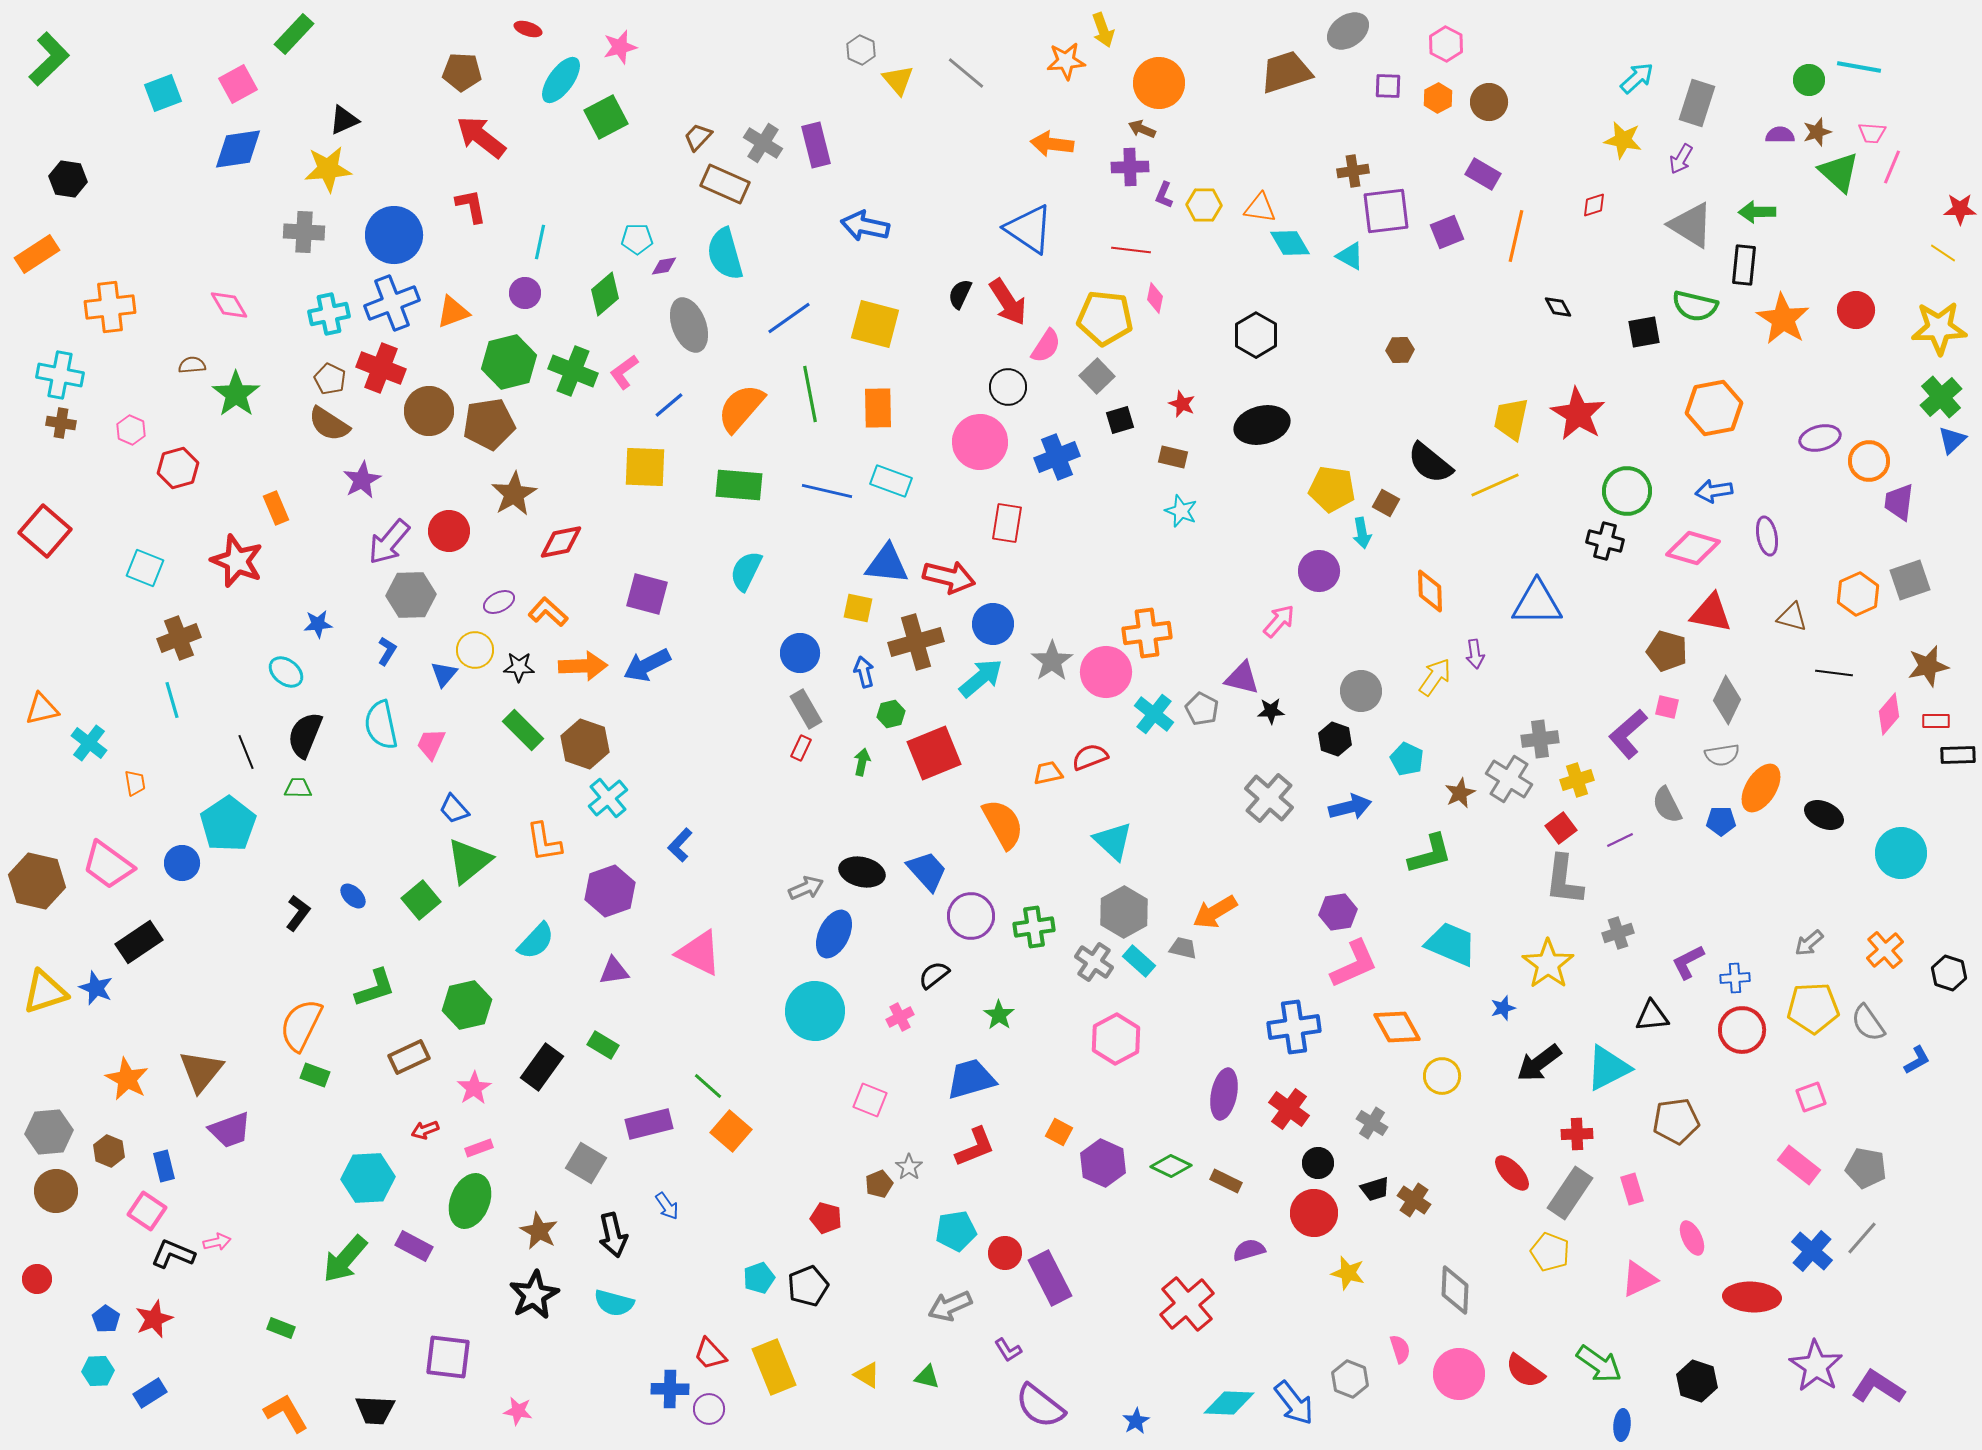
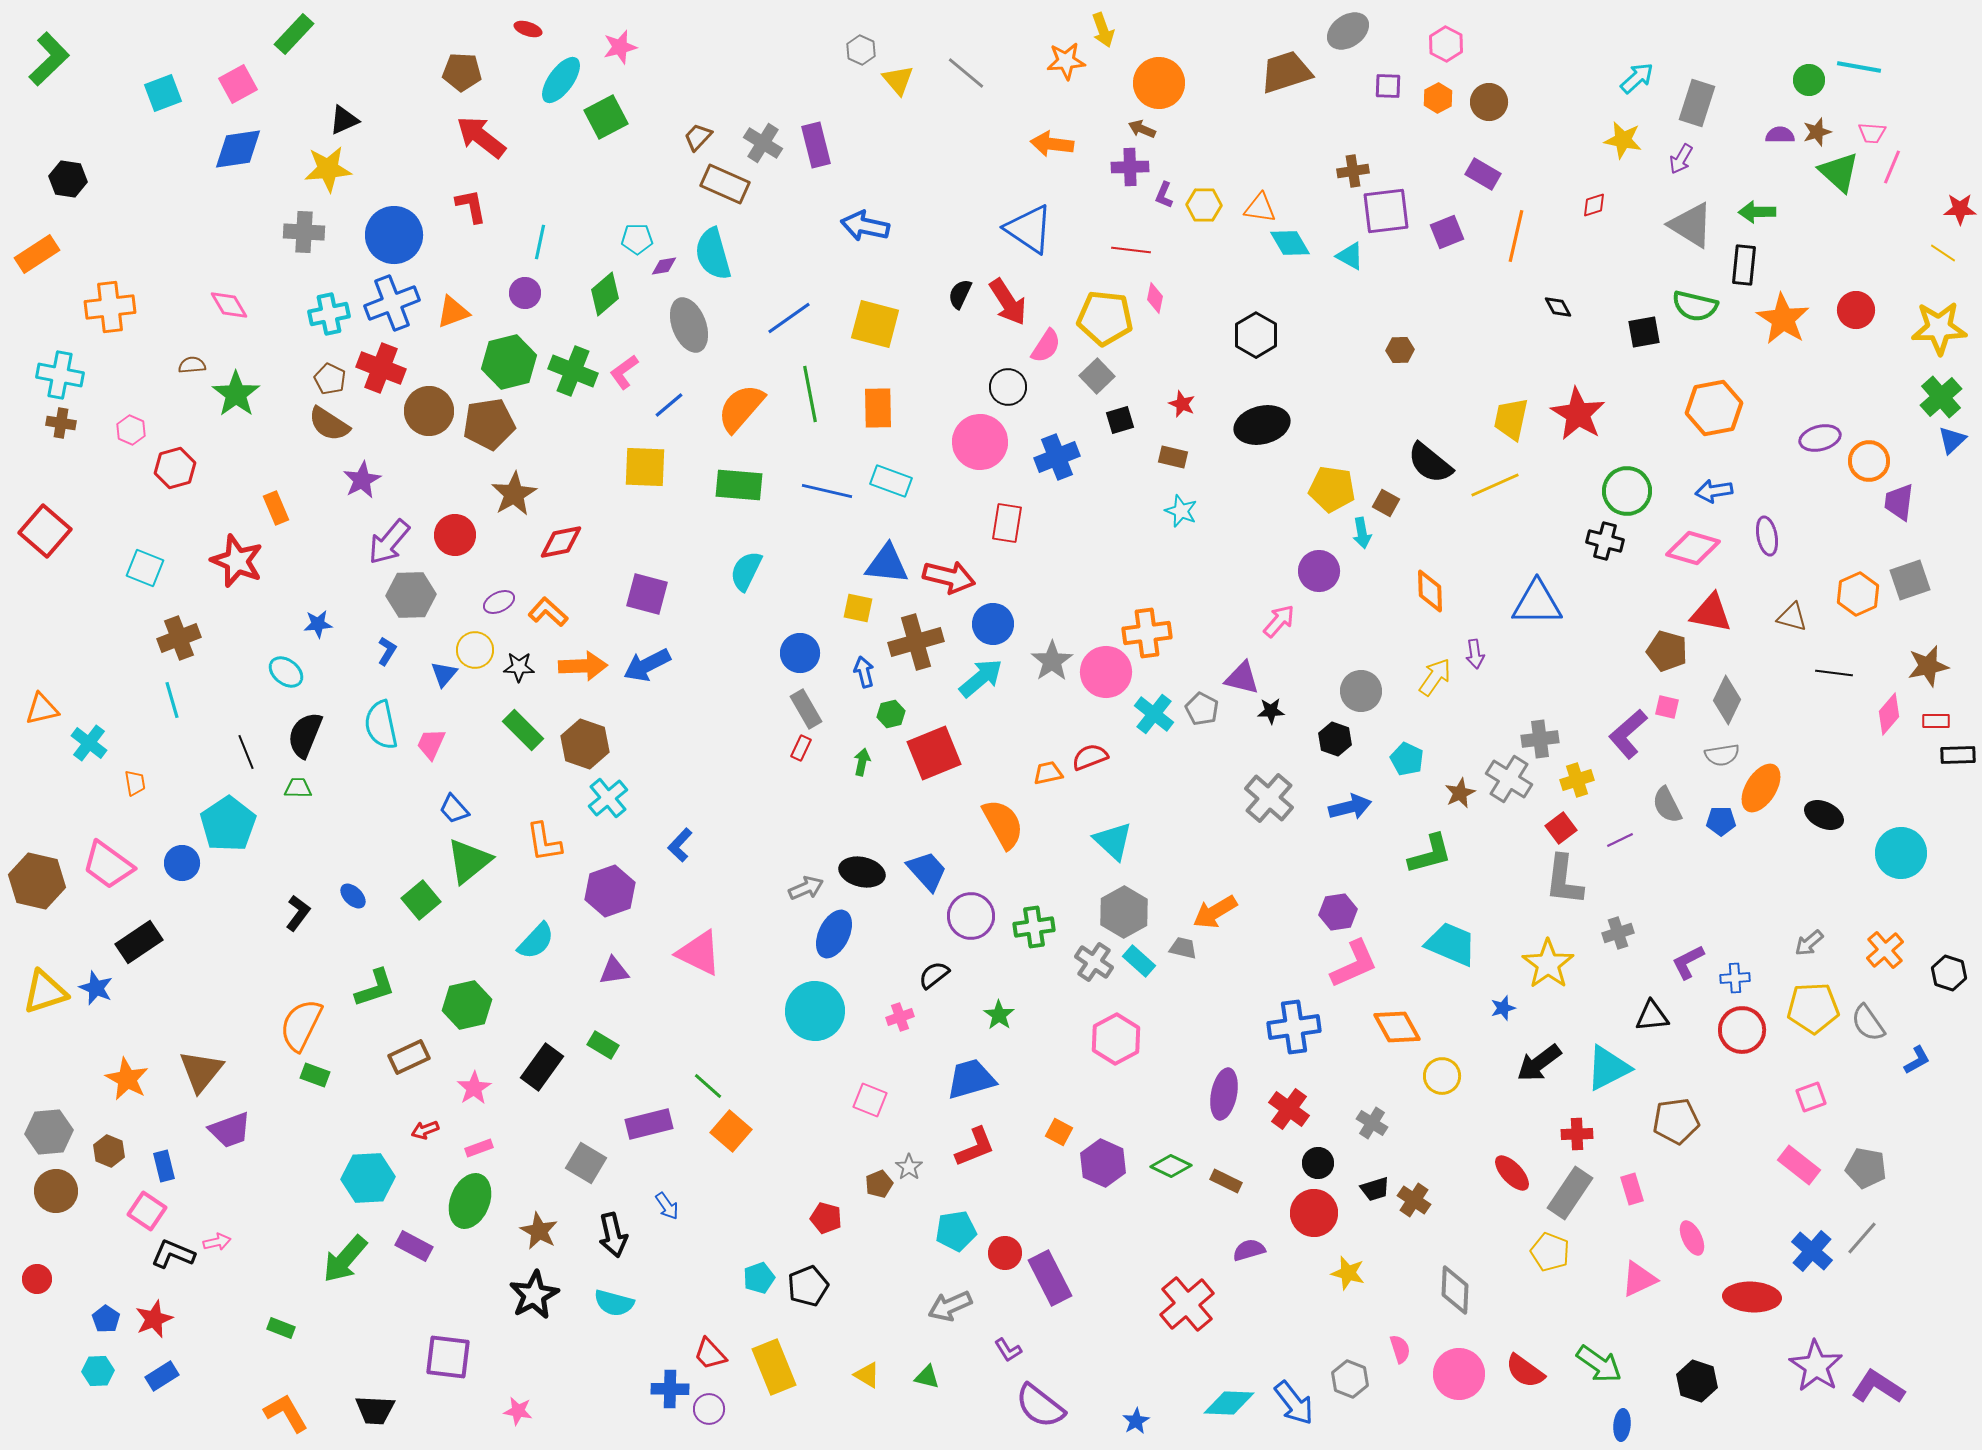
cyan semicircle at (725, 254): moved 12 px left
red hexagon at (178, 468): moved 3 px left
red circle at (449, 531): moved 6 px right, 4 px down
pink cross at (900, 1017): rotated 8 degrees clockwise
blue rectangle at (150, 1393): moved 12 px right, 17 px up
